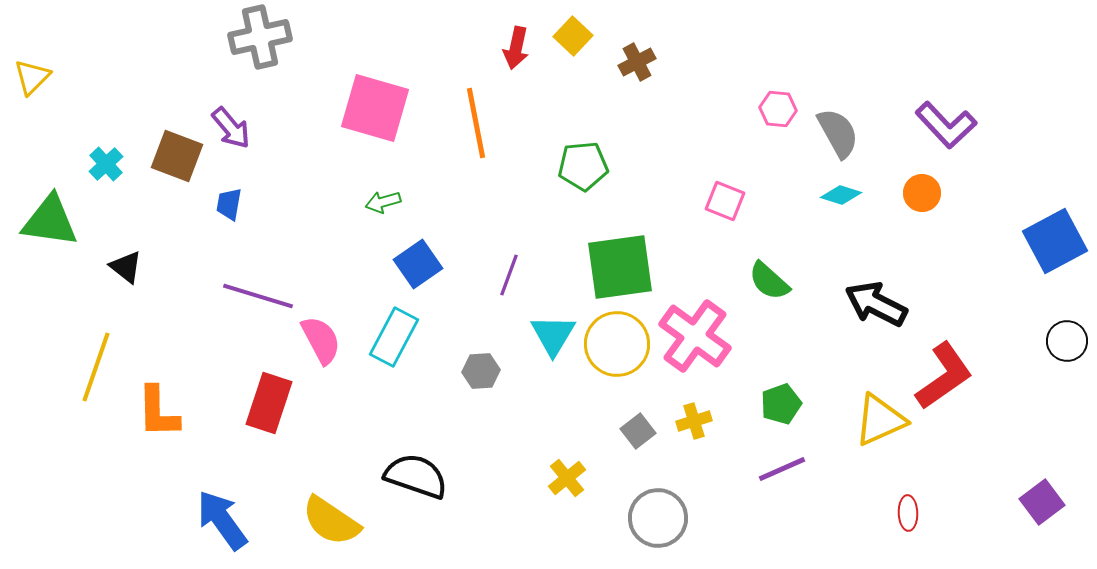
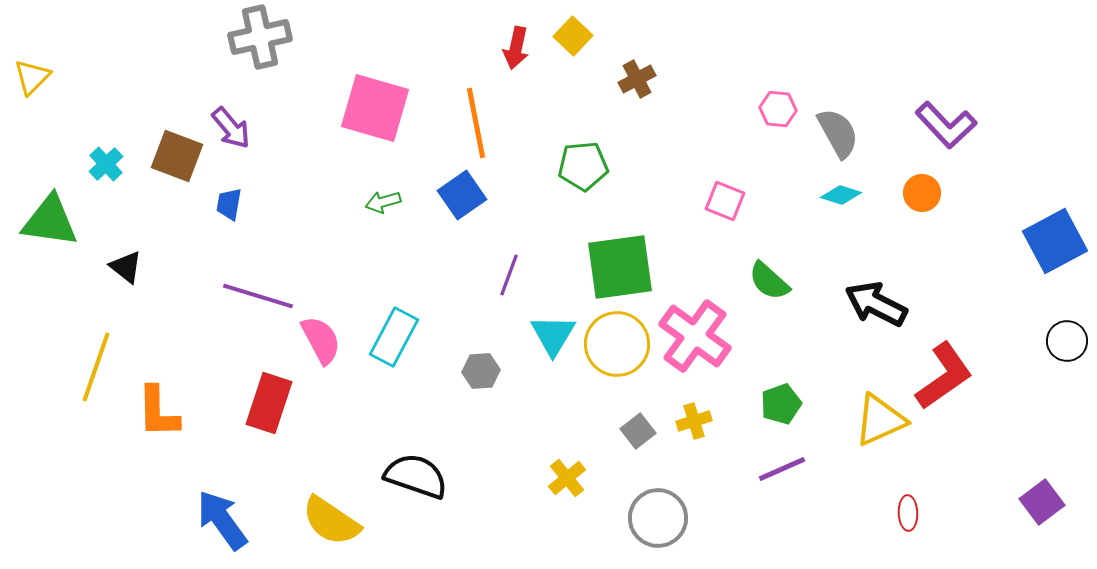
brown cross at (637, 62): moved 17 px down
blue square at (418, 264): moved 44 px right, 69 px up
